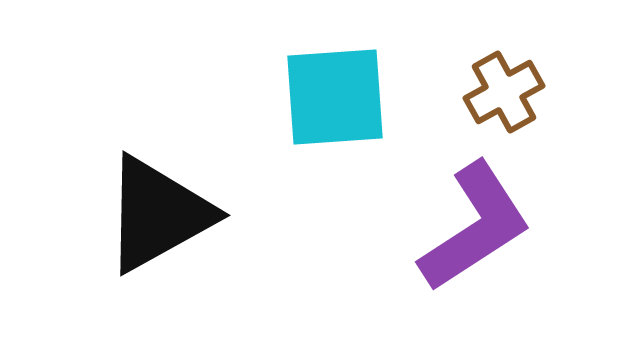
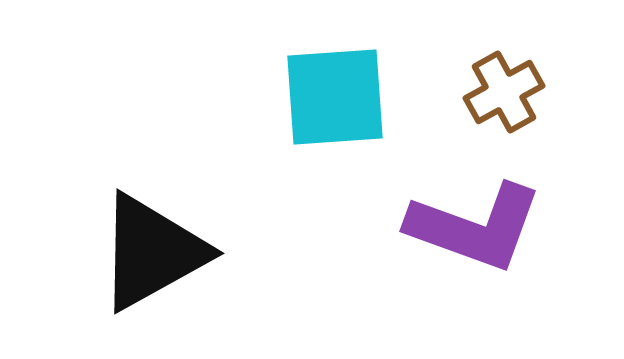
black triangle: moved 6 px left, 38 px down
purple L-shape: rotated 53 degrees clockwise
